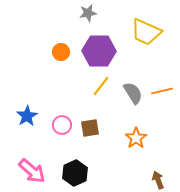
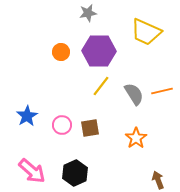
gray semicircle: moved 1 px right, 1 px down
